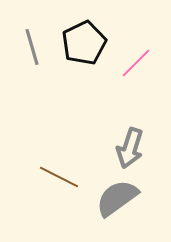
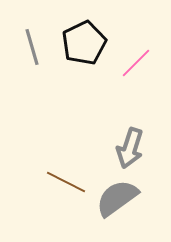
brown line: moved 7 px right, 5 px down
